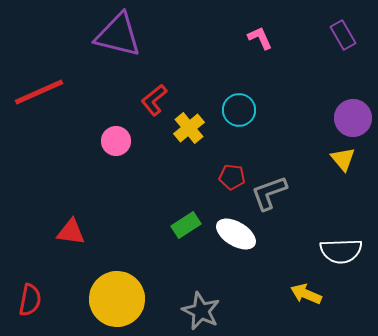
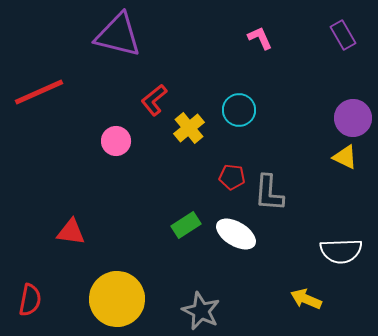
yellow triangle: moved 2 px right, 2 px up; rotated 24 degrees counterclockwise
gray L-shape: rotated 66 degrees counterclockwise
yellow arrow: moved 5 px down
